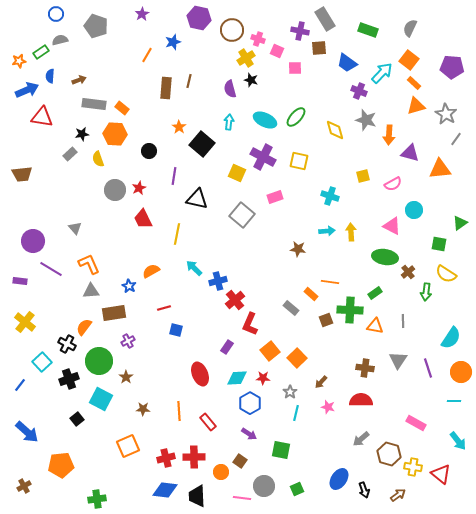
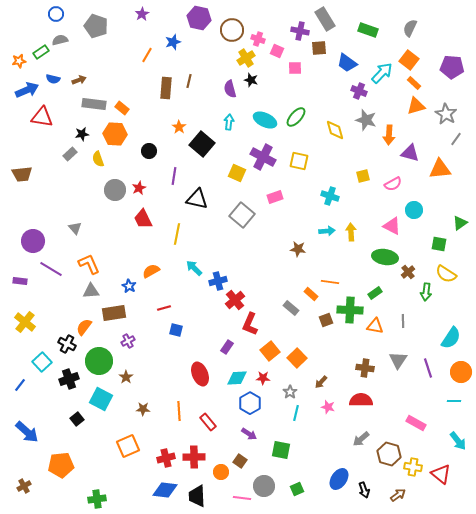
blue semicircle at (50, 76): moved 3 px right, 3 px down; rotated 80 degrees counterclockwise
